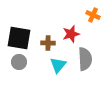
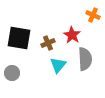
red star: moved 1 px right, 1 px down; rotated 24 degrees counterclockwise
brown cross: rotated 24 degrees counterclockwise
gray circle: moved 7 px left, 11 px down
